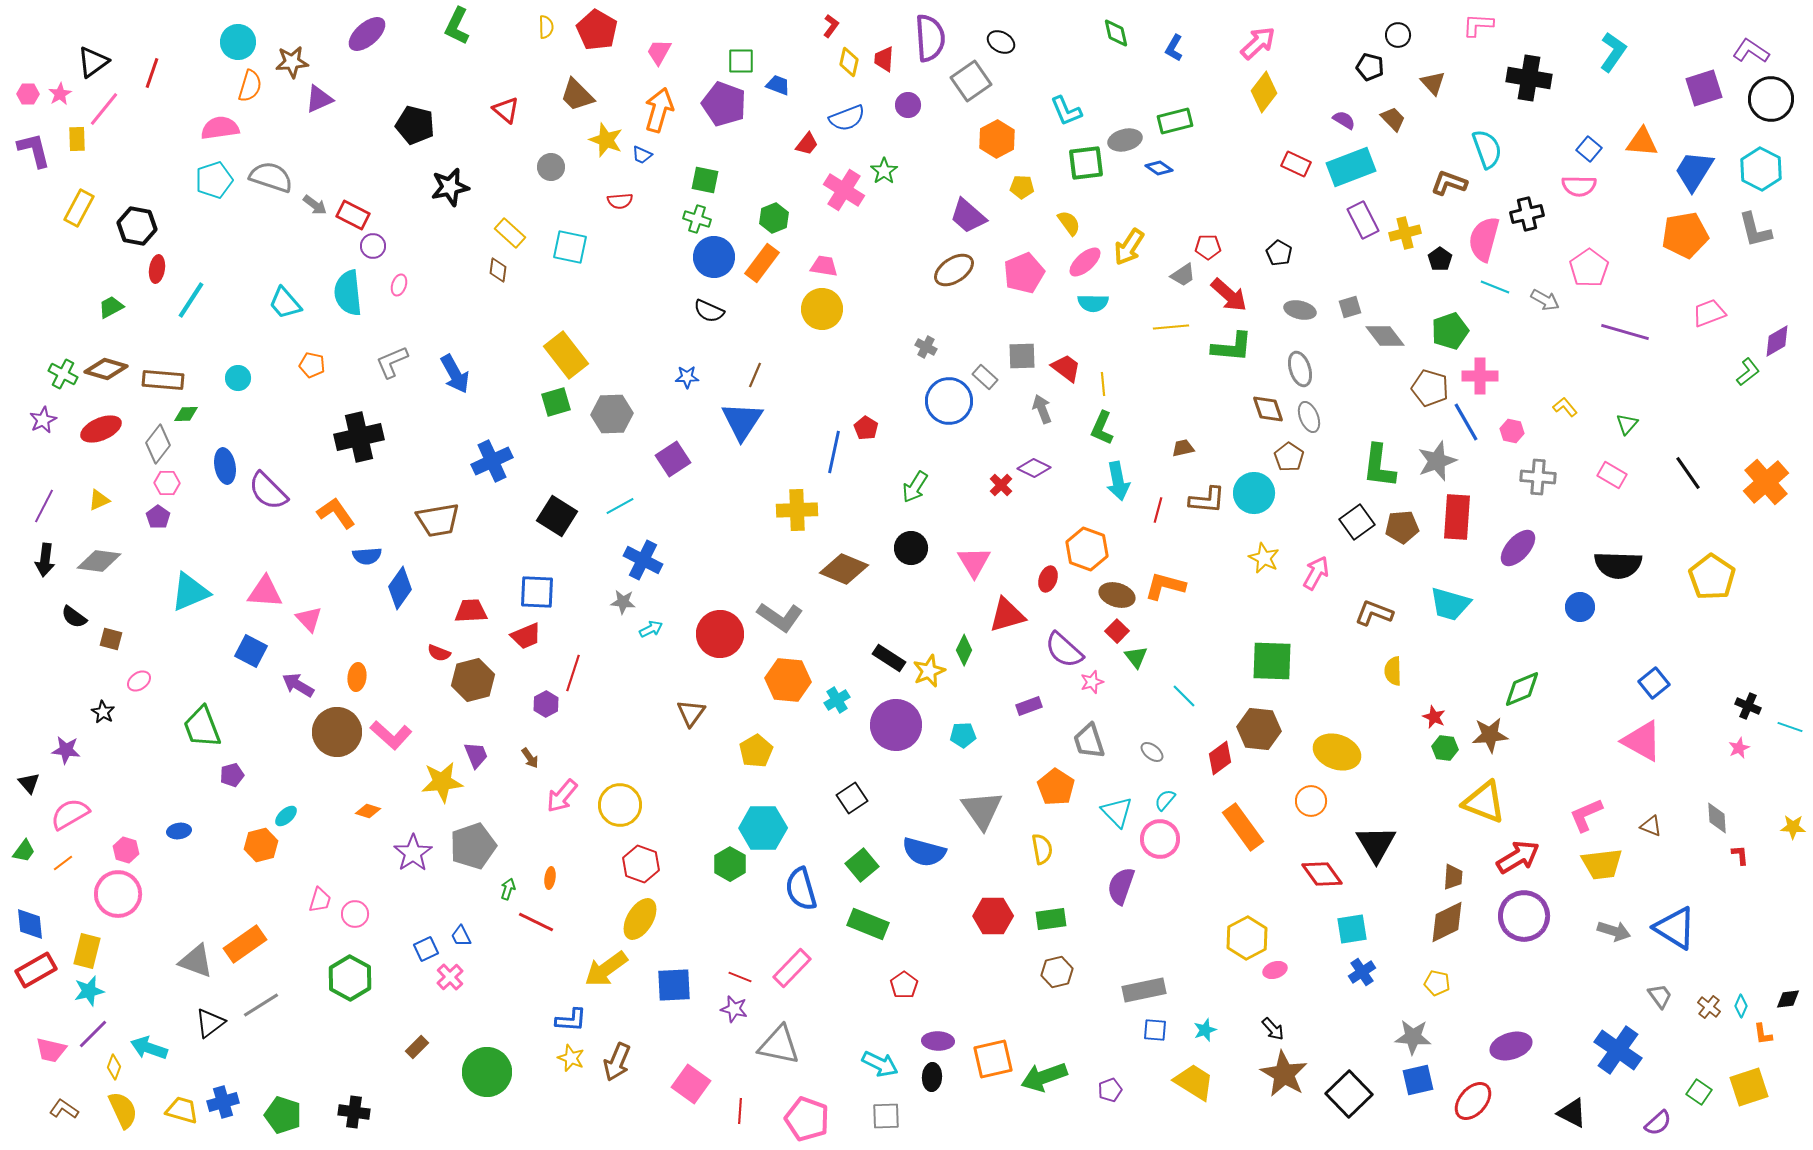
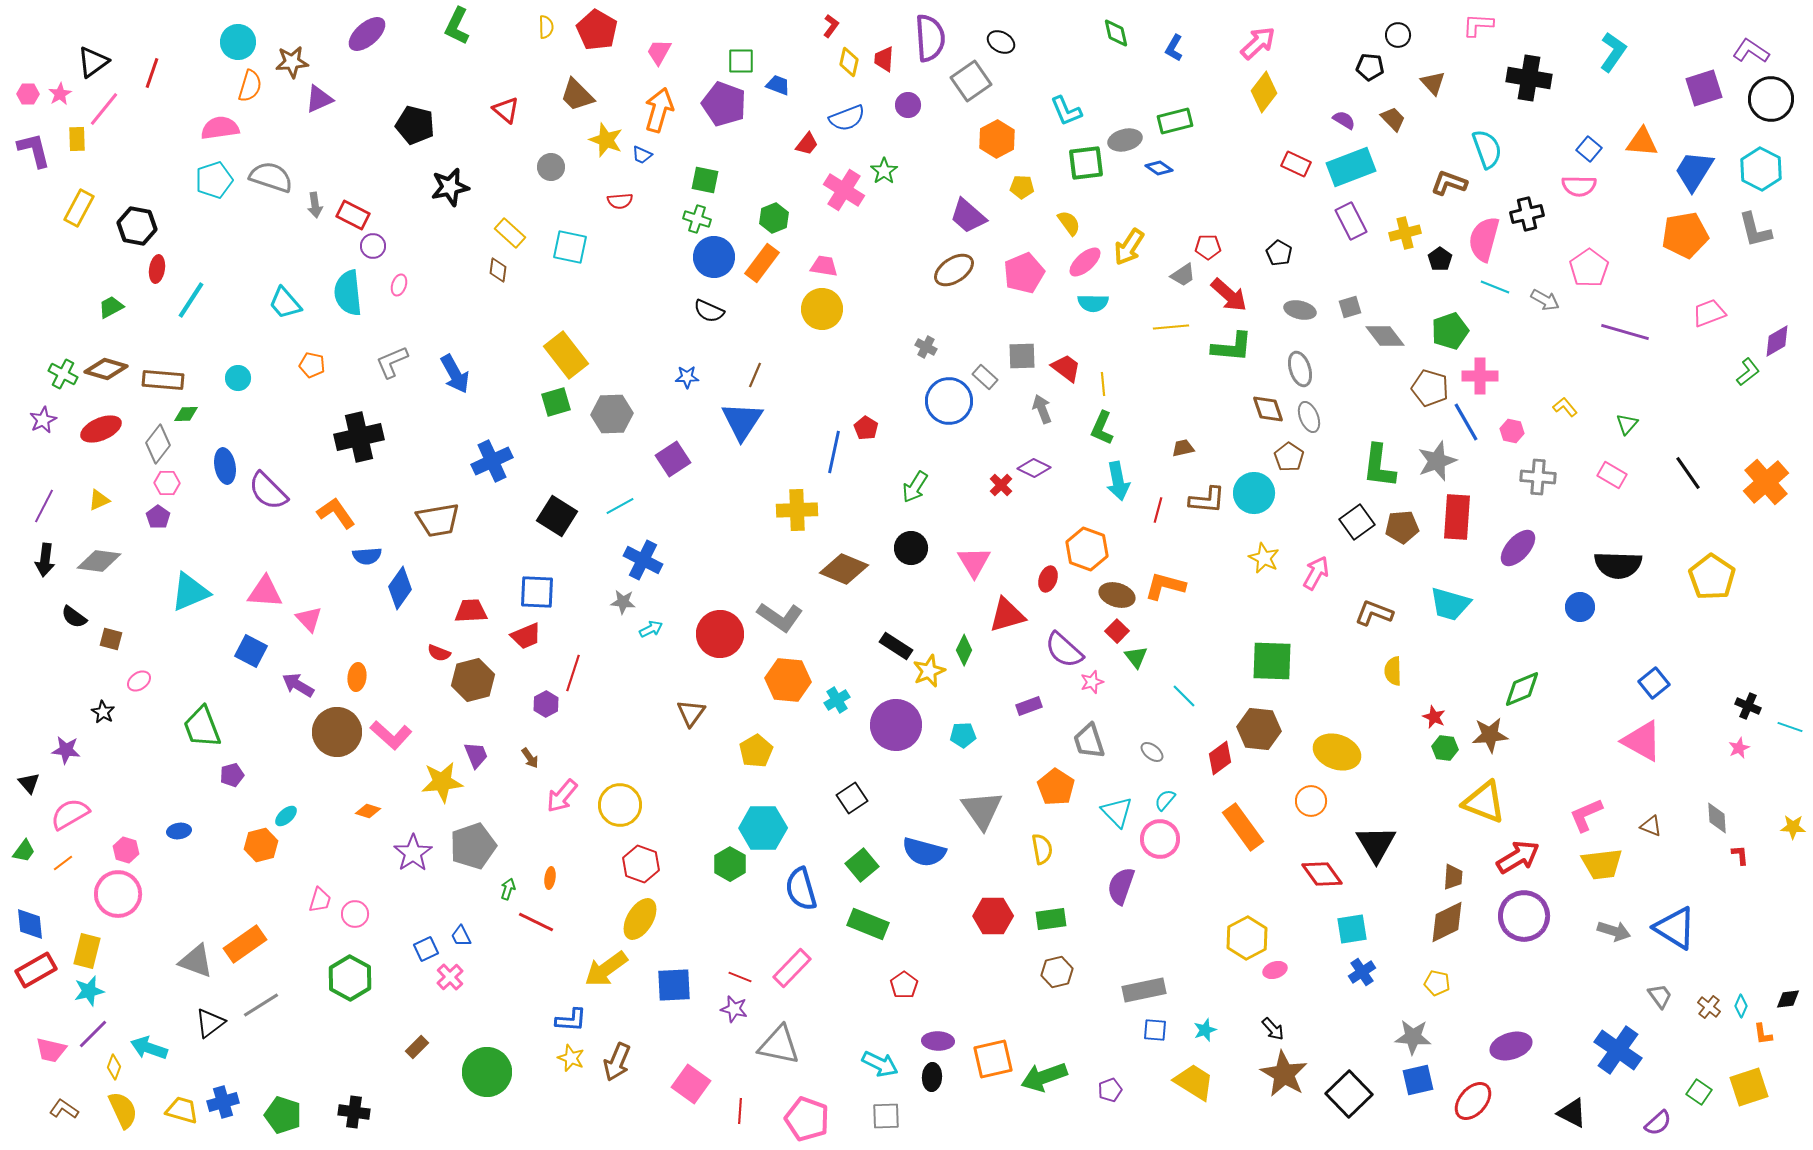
black pentagon at (1370, 67): rotated 8 degrees counterclockwise
gray arrow at (315, 205): rotated 45 degrees clockwise
purple rectangle at (1363, 220): moved 12 px left, 1 px down
black rectangle at (889, 658): moved 7 px right, 12 px up
